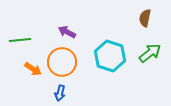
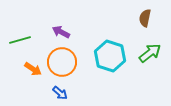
purple arrow: moved 6 px left
green line: rotated 10 degrees counterclockwise
blue arrow: rotated 63 degrees counterclockwise
